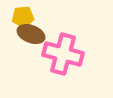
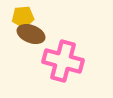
pink cross: moved 7 px down
